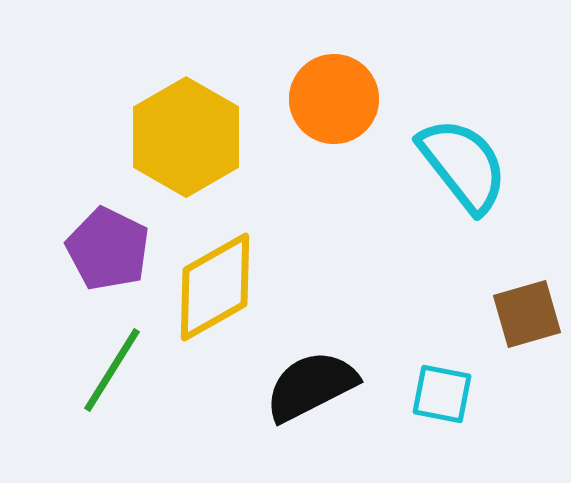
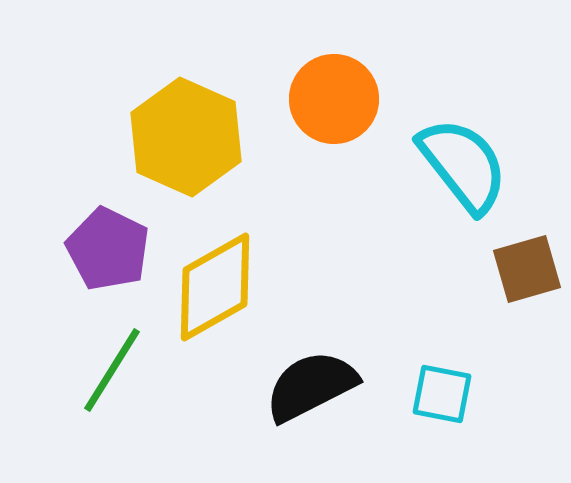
yellow hexagon: rotated 6 degrees counterclockwise
brown square: moved 45 px up
